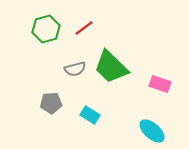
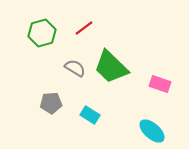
green hexagon: moved 4 px left, 4 px down
gray semicircle: moved 1 px up; rotated 135 degrees counterclockwise
